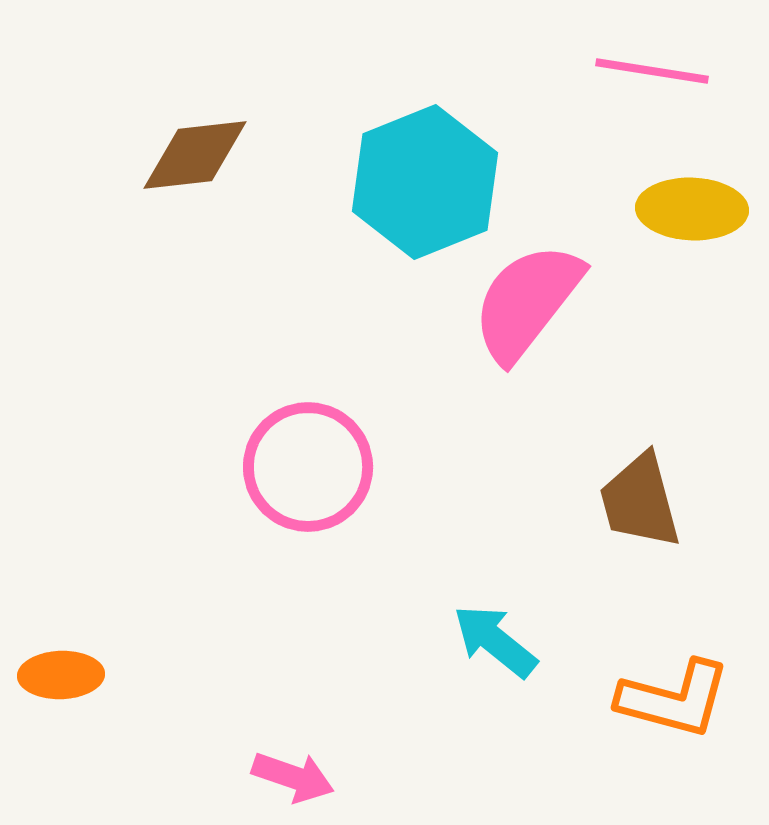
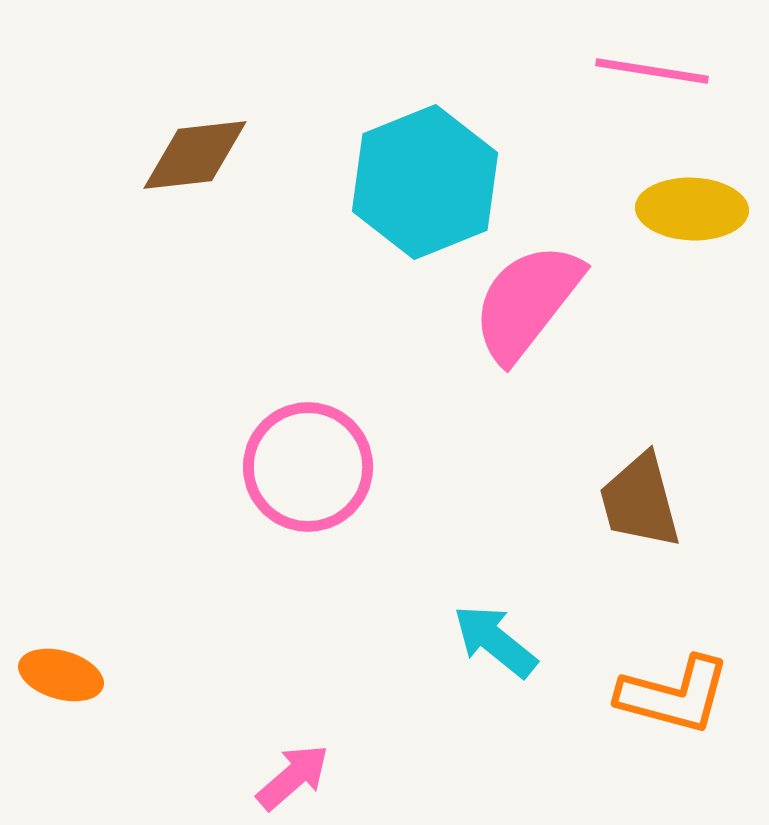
orange ellipse: rotated 18 degrees clockwise
orange L-shape: moved 4 px up
pink arrow: rotated 60 degrees counterclockwise
